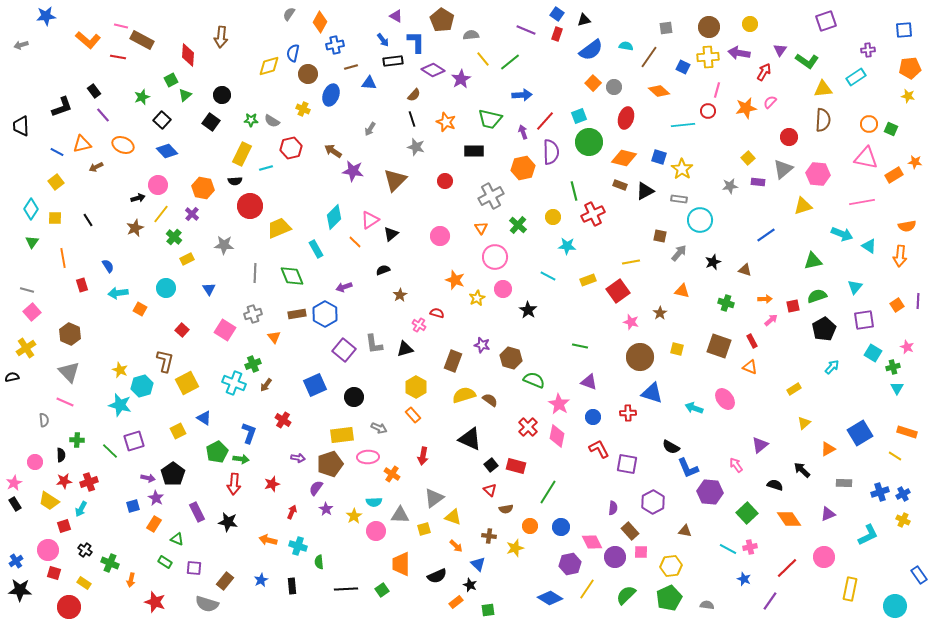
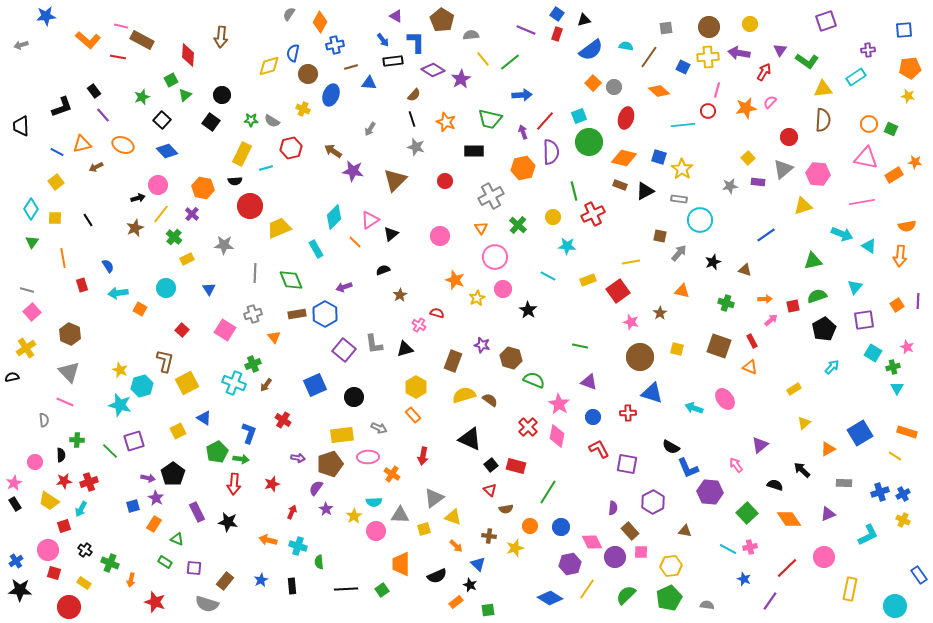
green diamond at (292, 276): moved 1 px left, 4 px down
